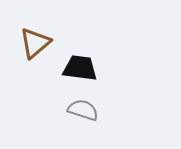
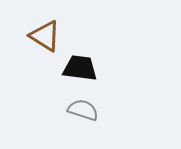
brown triangle: moved 10 px right, 7 px up; rotated 48 degrees counterclockwise
